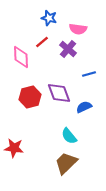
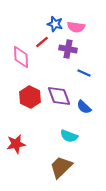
blue star: moved 6 px right, 6 px down
pink semicircle: moved 2 px left, 2 px up
purple cross: rotated 30 degrees counterclockwise
blue line: moved 5 px left, 1 px up; rotated 40 degrees clockwise
purple diamond: moved 3 px down
red hexagon: rotated 20 degrees counterclockwise
blue semicircle: rotated 112 degrees counterclockwise
cyan semicircle: rotated 30 degrees counterclockwise
red star: moved 2 px right, 4 px up; rotated 18 degrees counterclockwise
brown trapezoid: moved 5 px left, 4 px down
